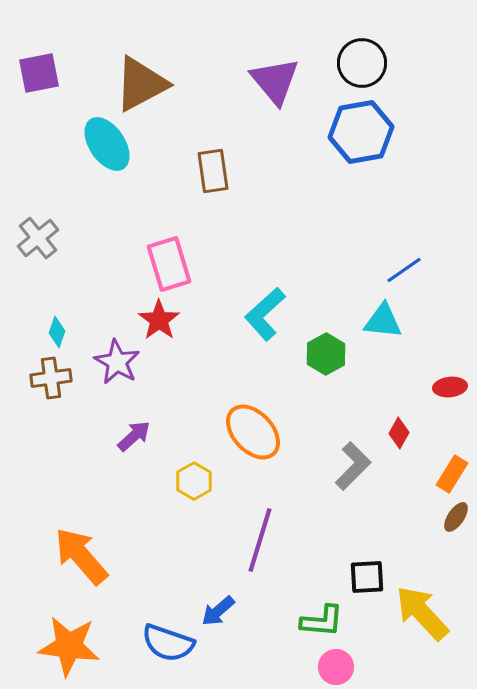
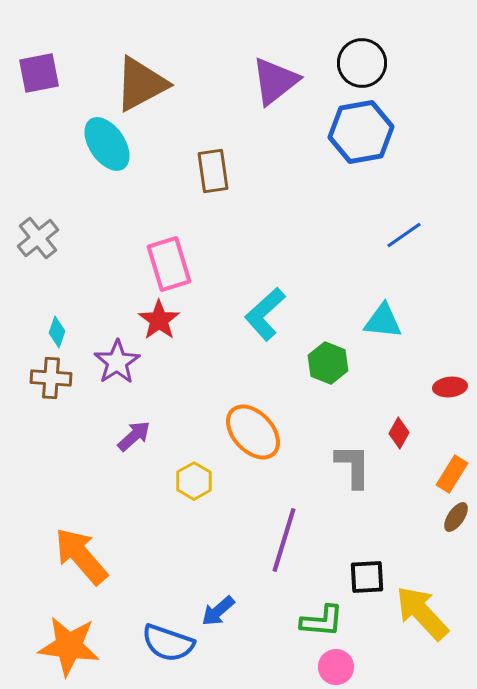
purple triangle: rotated 32 degrees clockwise
blue line: moved 35 px up
green hexagon: moved 2 px right, 9 px down; rotated 9 degrees counterclockwise
purple star: rotated 9 degrees clockwise
brown cross: rotated 12 degrees clockwise
gray L-shape: rotated 45 degrees counterclockwise
purple line: moved 24 px right
